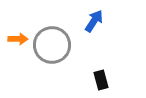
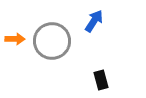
orange arrow: moved 3 px left
gray circle: moved 4 px up
